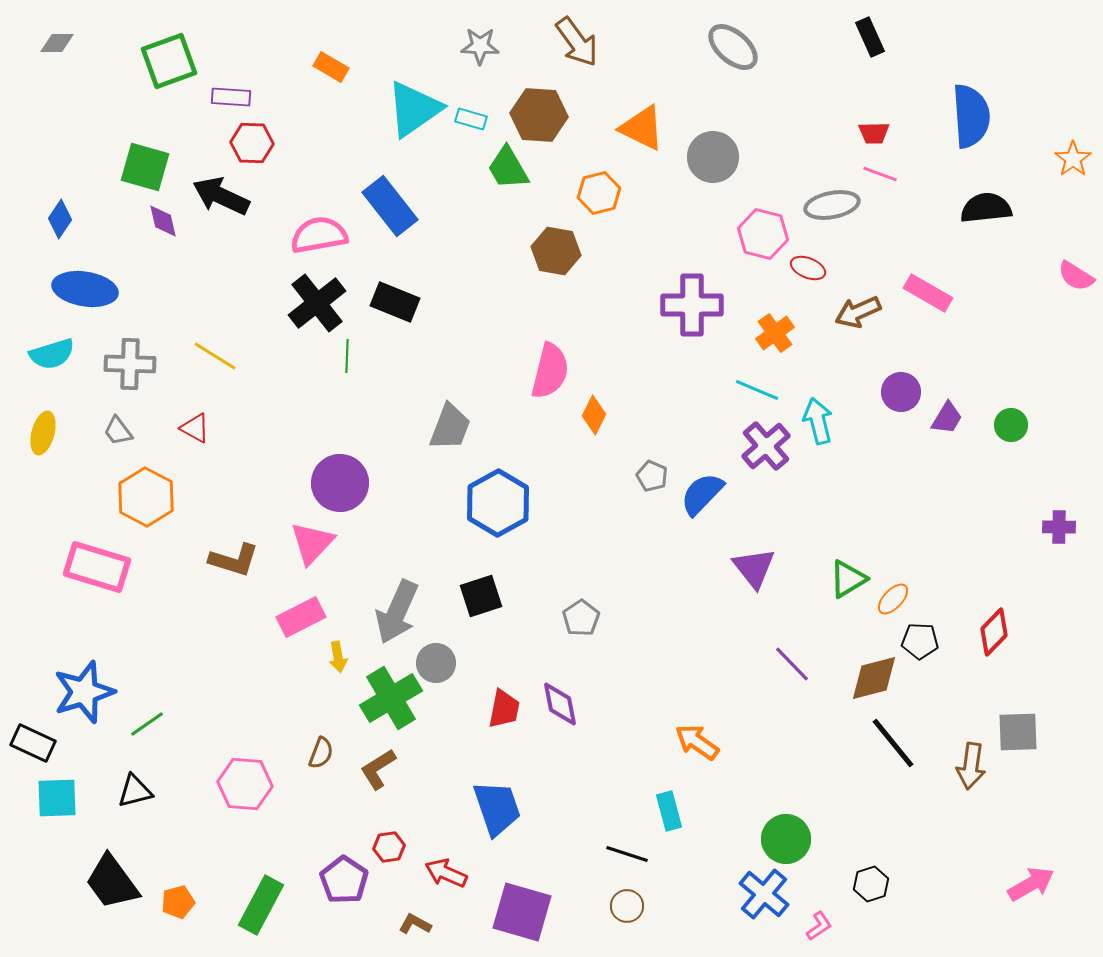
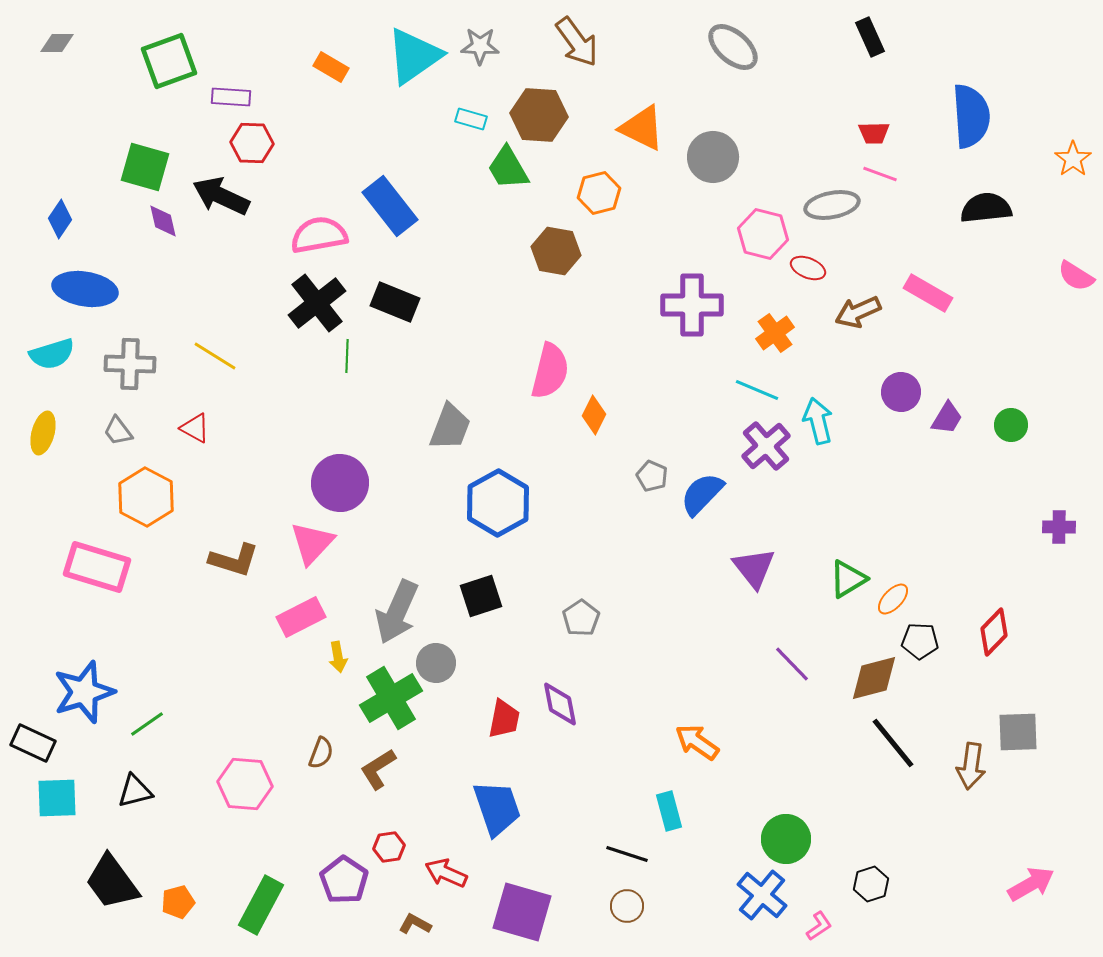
cyan triangle at (414, 109): moved 53 px up
red trapezoid at (504, 709): moved 10 px down
blue cross at (764, 894): moved 2 px left, 1 px down
